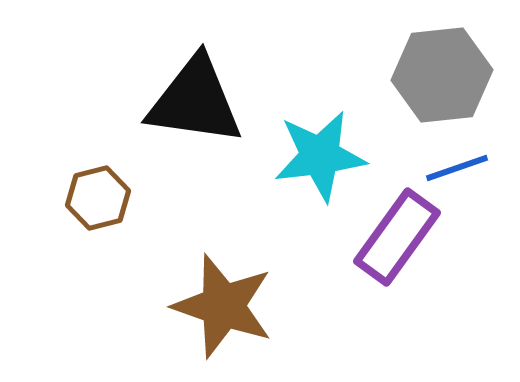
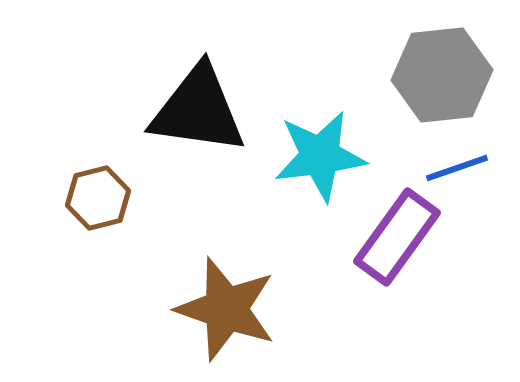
black triangle: moved 3 px right, 9 px down
brown star: moved 3 px right, 3 px down
